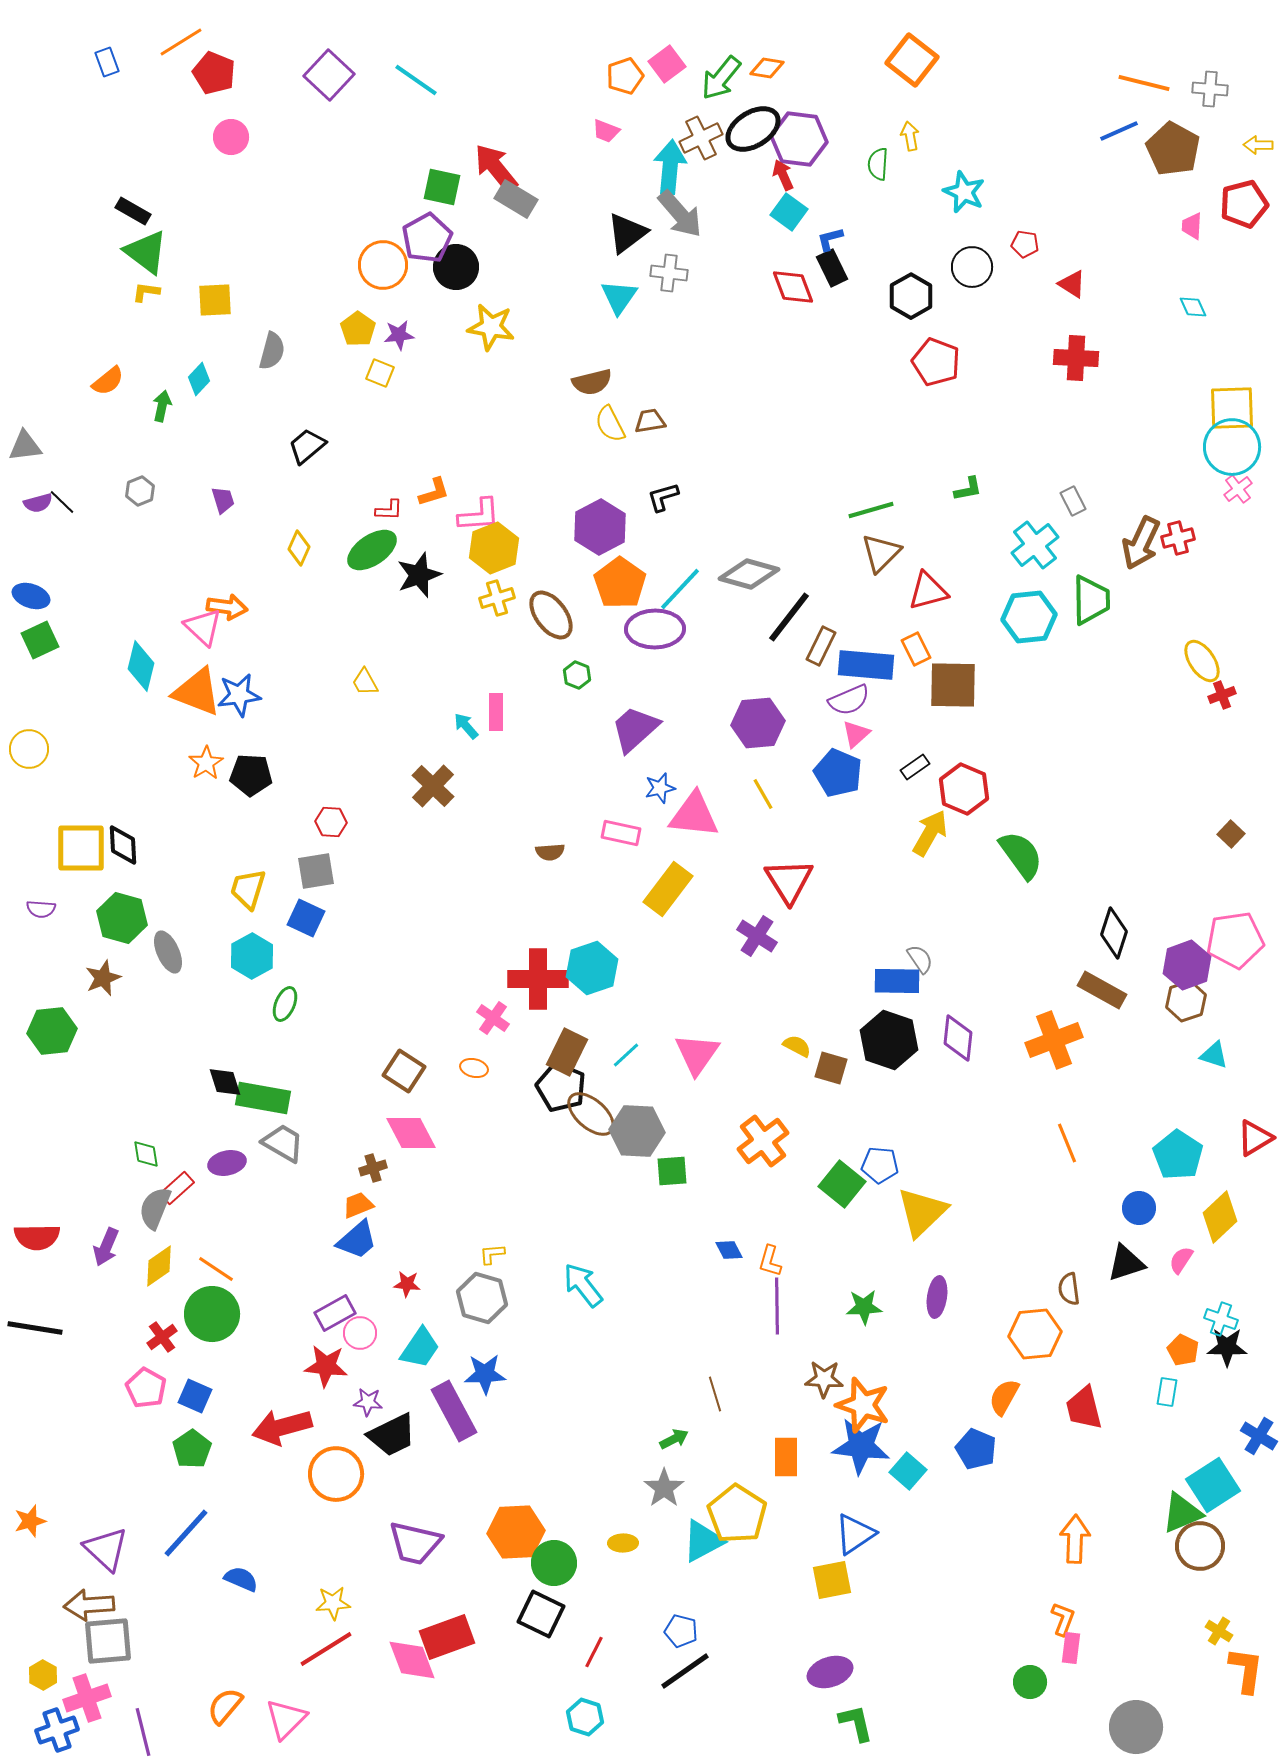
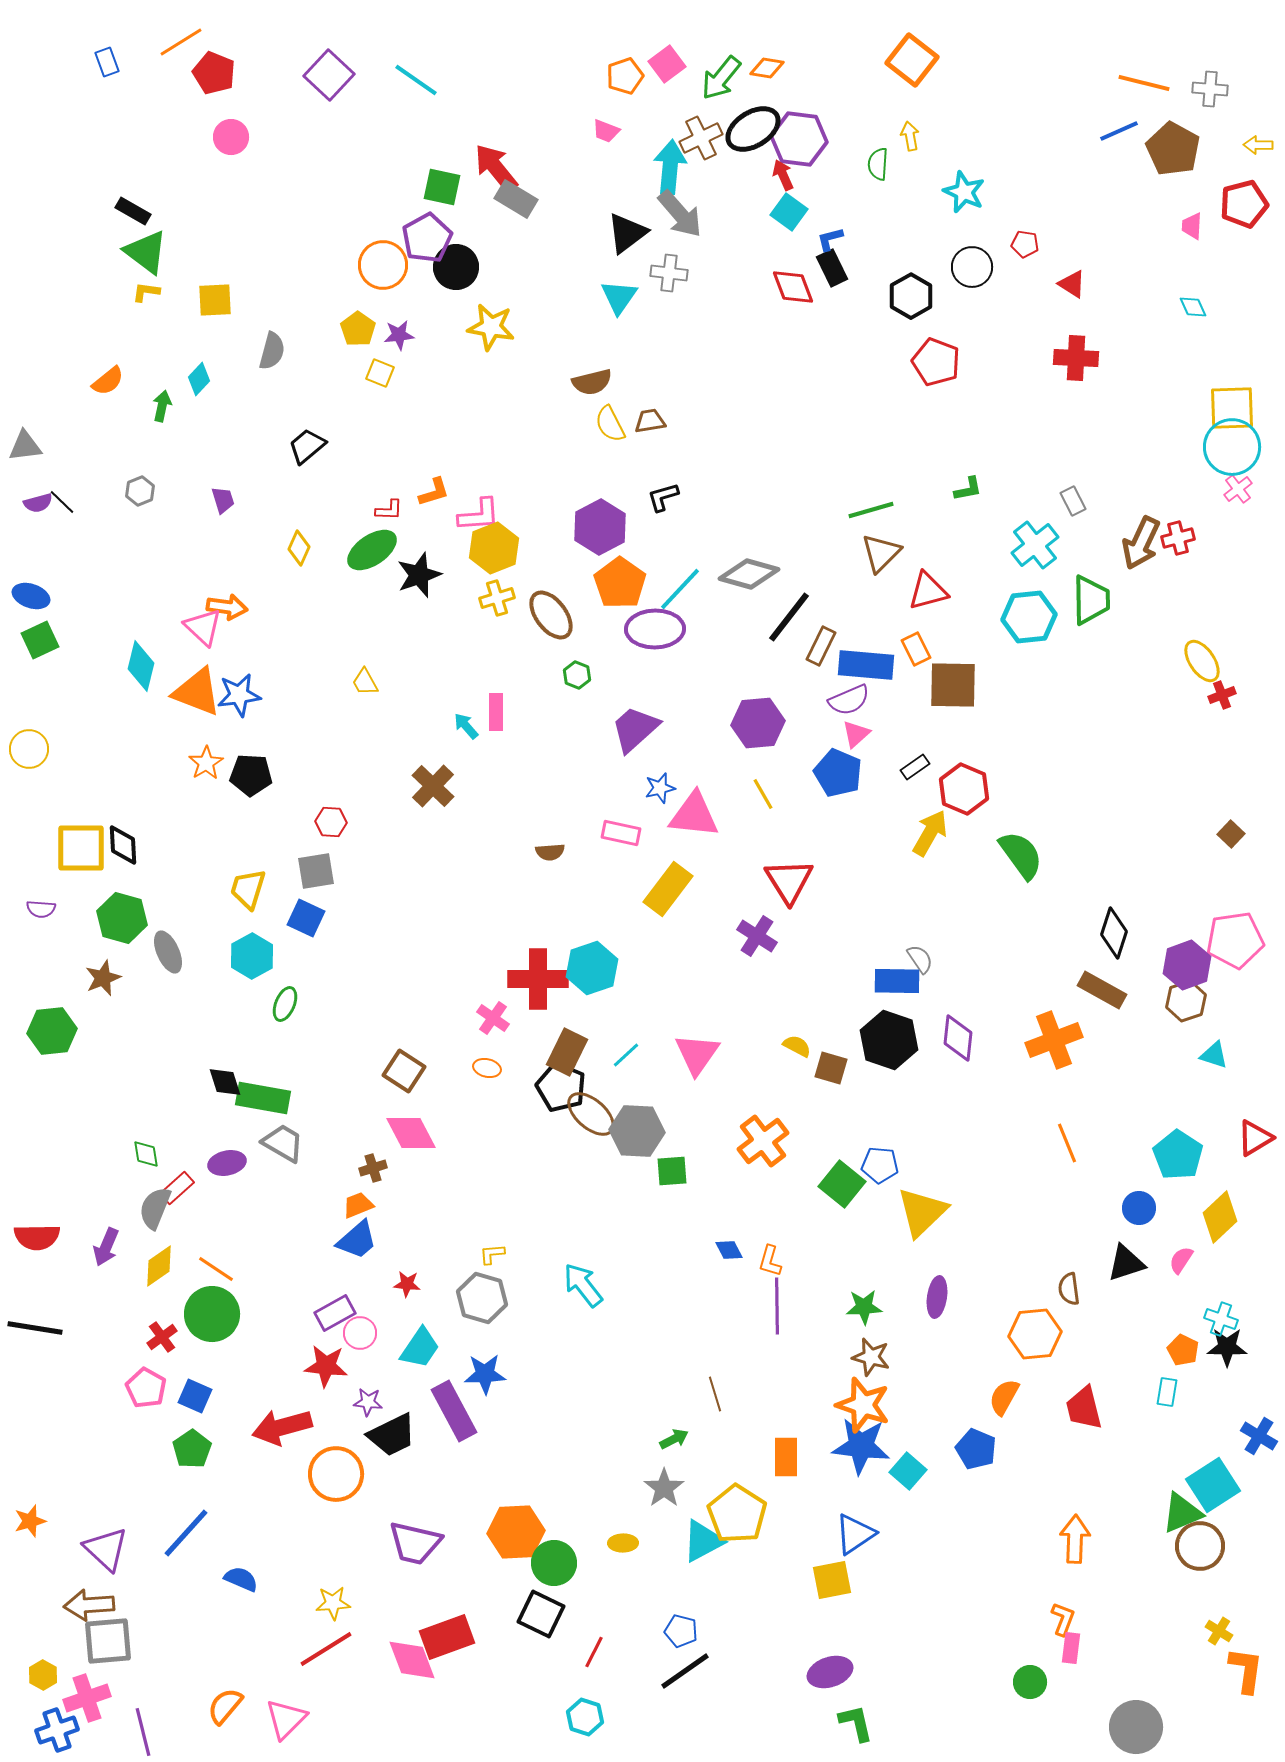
orange ellipse at (474, 1068): moved 13 px right
brown star at (824, 1379): moved 47 px right, 22 px up; rotated 12 degrees clockwise
